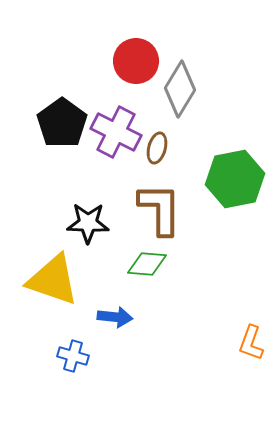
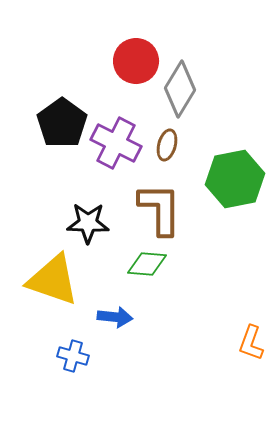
purple cross: moved 11 px down
brown ellipse: moved 10 px right, 3 px up
